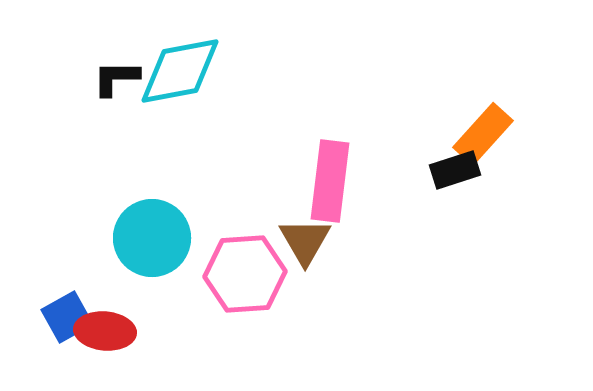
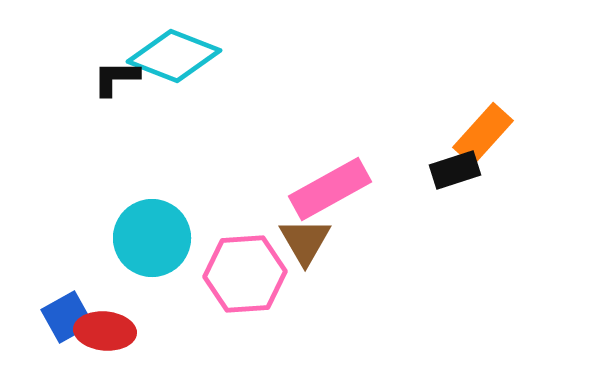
cyan diamond: moved 6 px left, 15 px up; rotated 32 degrees clockwise
pink rectangle: moved 8 px down; rotated 54 degrees clockwise
